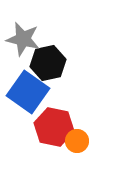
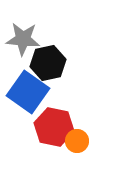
gray star: rotated 8 degrees counterclockwise
